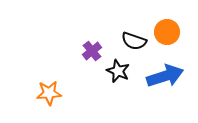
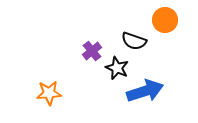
orange circle: moved 2 px left, 12 px up
black star: moved 1 px left, 3 px up
blue arrow: moved 20 px left, 15 px down
